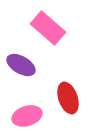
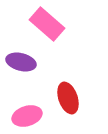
pink rectangle: moved 1 px left, 4 px up
purple ellipse: moved 3 px up; rotated 16 degrees counterclockwise
